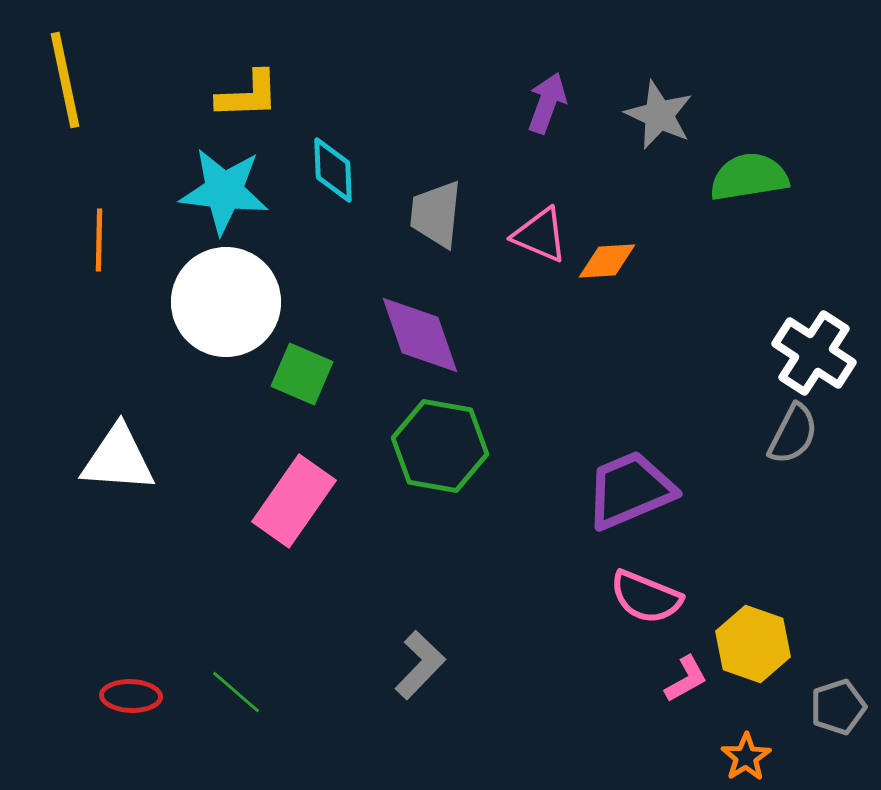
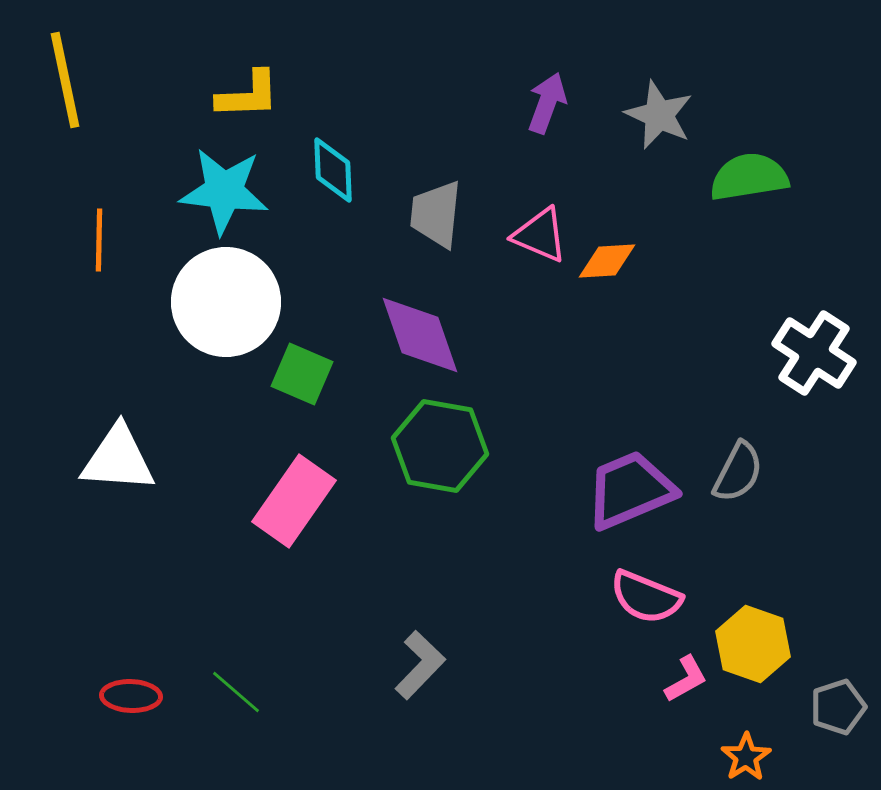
gray semicircle: moved 55 px left, 38 px down
